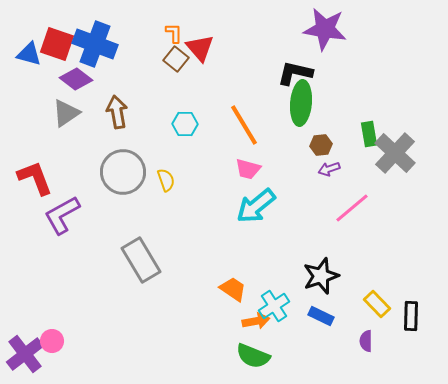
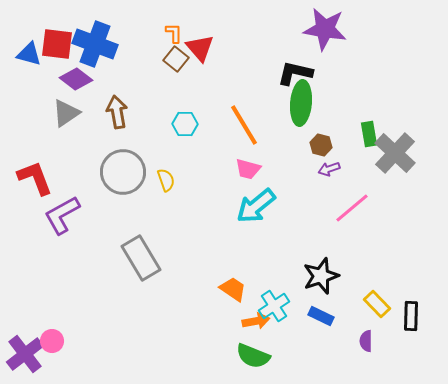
red square: rotated 12 degrees counterclockwise
brown hexagon: rotated 20 degrees clockwise
gray rectangle: moved 2 px up
